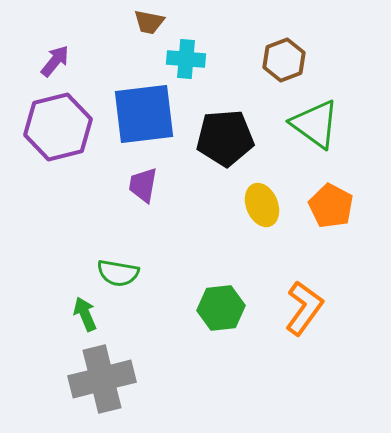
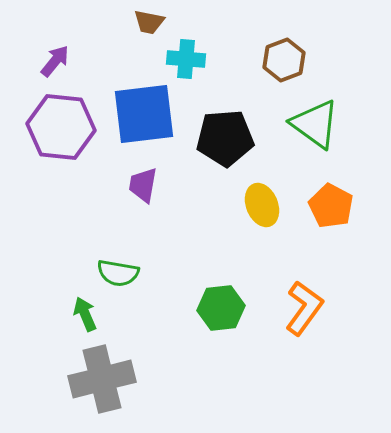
purple hexagon: moved 3 px right; rotated 20 degrees clockwise
